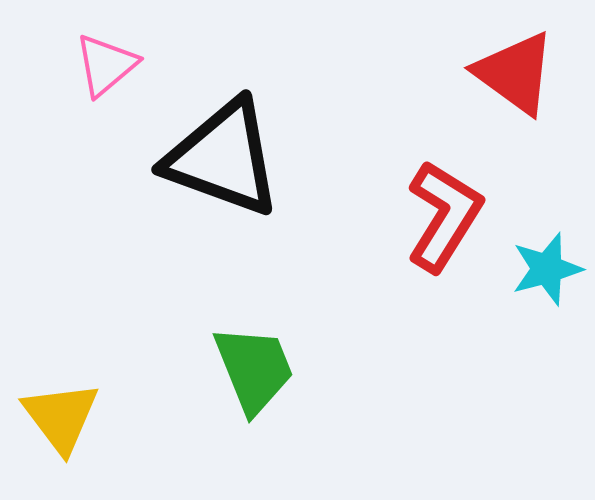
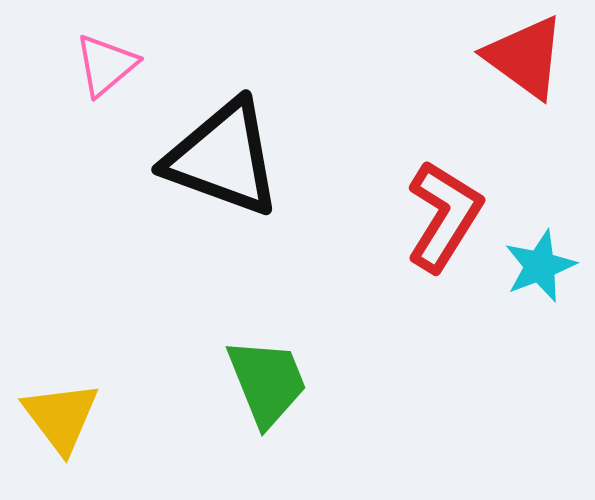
red triangle: moved 10 px right, 16 px up
cyan star: moved 7 px left, 3 px up; rotated 6 degrees counterclockwise
green trapezoid: moved 13 px right, 13 px down
